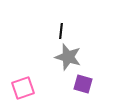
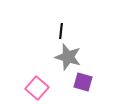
purple square: moved 2 px up
pink square: moved 14 px right; rotated 30 degrees counterclockwise
